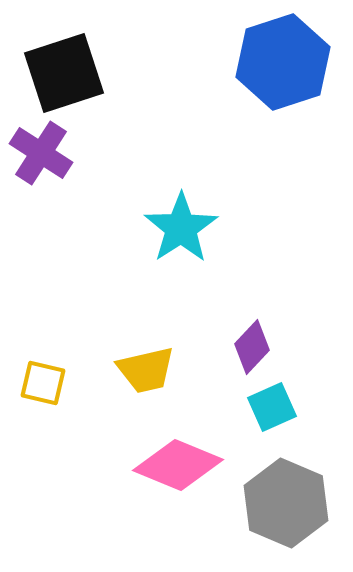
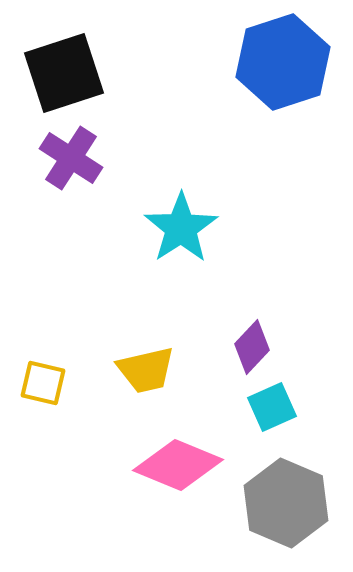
purple cross: moved 30 px right, 5 px down
